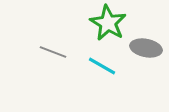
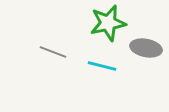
green star: rotated 30 degrees clockwise
cyan line: rotated 16 degrees counterclockwise
